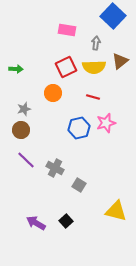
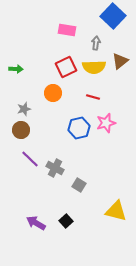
purple line: moved 4 px right, 1 px up
